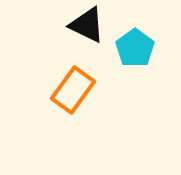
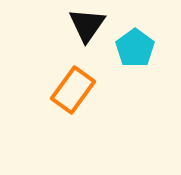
black triangle: rotated 39 degrees clockwise
